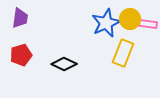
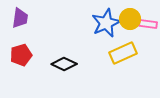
yellow rectangle: rotated 44 degrees clockwise
